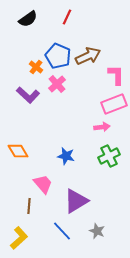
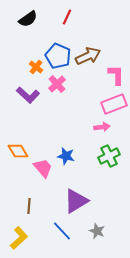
pink trapezoid: moved 16 px up
